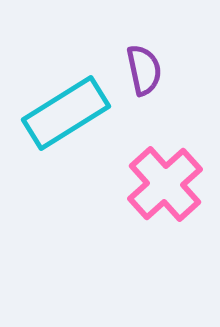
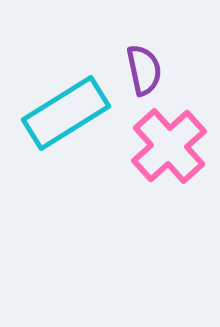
pink cross: moved 4 px right, 38 px up
